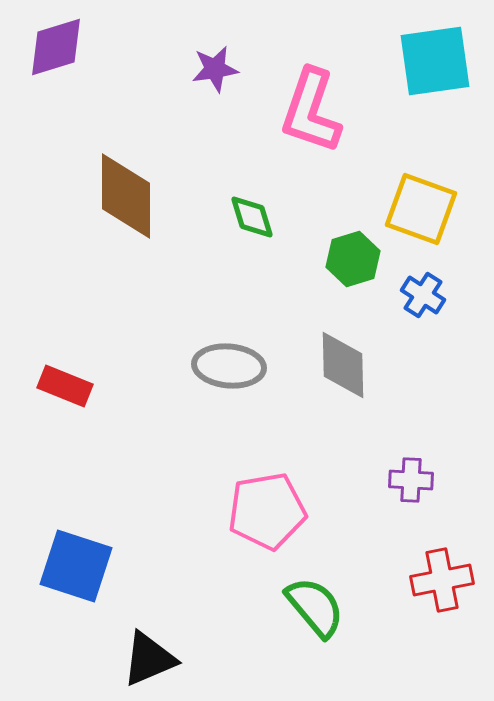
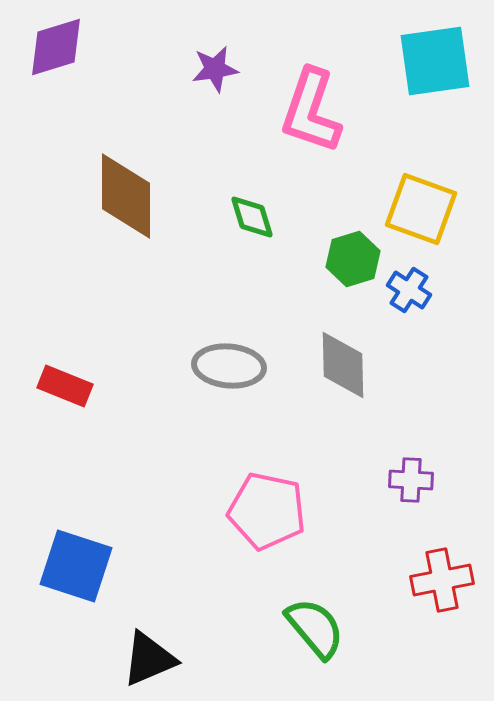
blue cross: moved 14 px left, 5 px up
pink pentagon: rotated 22 degrees clockwise
green semicircle: moved 21 px down
